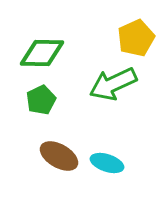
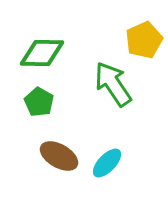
yellow pentagon: moved 8 px right, 2 px down
green arrow: rotated 81 degrees clockwise
green pentagon: moved 2 px left, 2 px down; rotated 16 degrees counterclockwise
cyan ellipse: rotated 64 degrees counterclockwise
